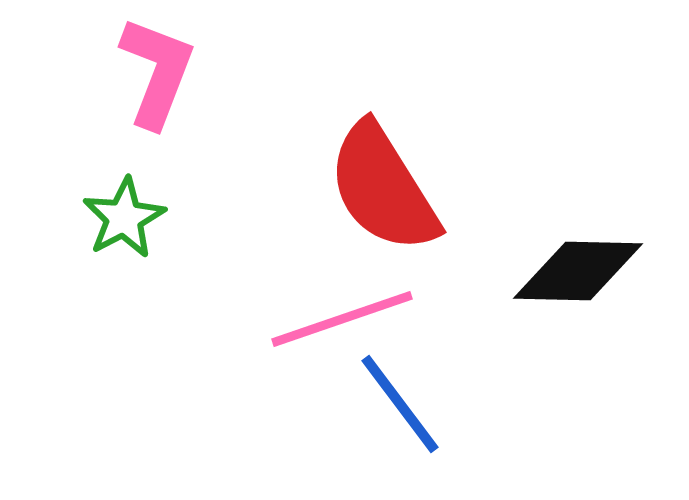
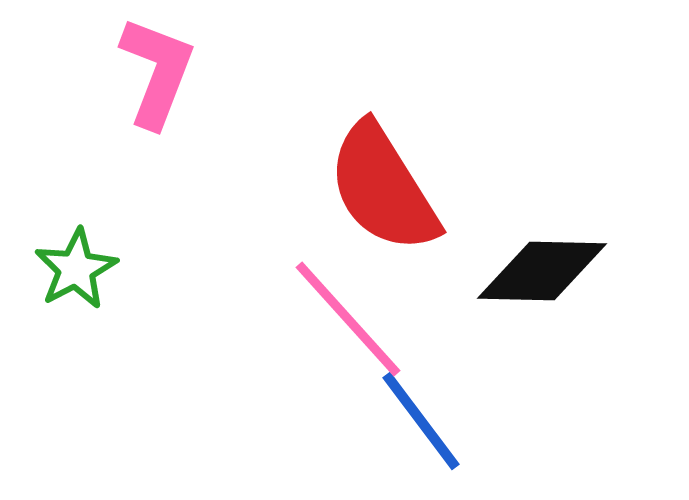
green star: moved 48 px left, 51 px down
black diamond: moved 36 px left
pink line: moved 6 px right; rotated 67 degrees clockwise
blue line: moved 21 px right, 17 px down
